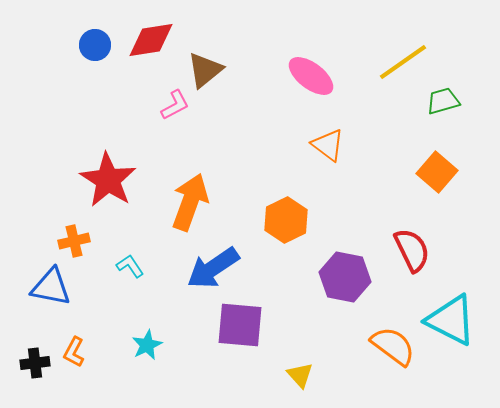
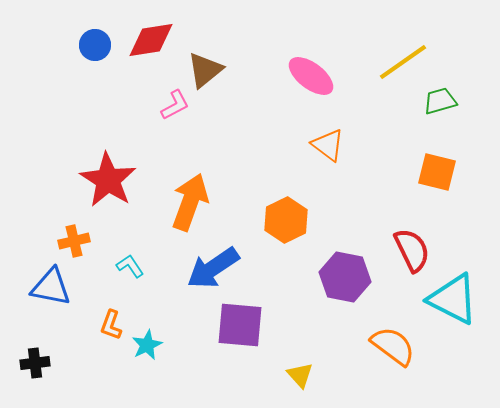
green trapezoid: moved 3 px left
orange square: rotated 27 degrees counterclockwise
cyan triangle: moved 2 px right, 21 px up
orange L-shape: moved 37 px right, 27 px up; rotated 8 degrees counterclockwise
